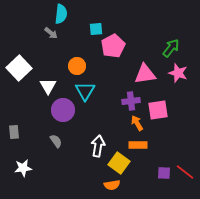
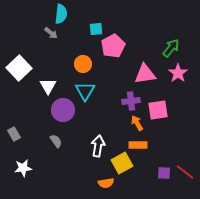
orange circle: moved 6 px right, 2 px up
pink star: rotated 18 degrees clockwise
gray rectangle: moved 2 px down; rotated 24 degrees counterclockwise
yellow square: moved 3 px right; rotated 25 degrees clockwise
orange semicircle: moved 6 px left, 2 px up
